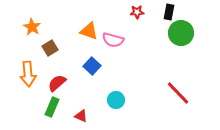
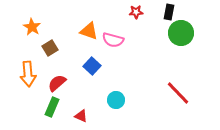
red star: moved 1 px left
